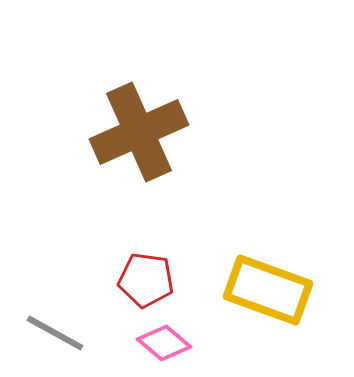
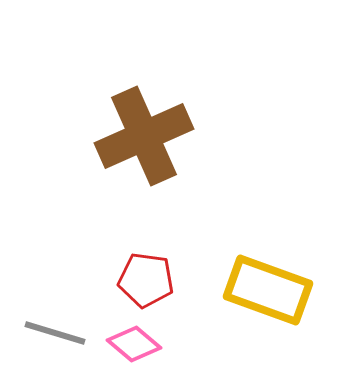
brown cross: moved 5 px right, 4 px down
gray line: rotated 12 degrees counterclockwise
pink diamond: moved 30 px left, 1 px down
